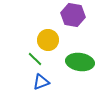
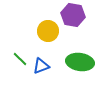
yellow circle: moved 9 px up
green line: moved 15 px left
blue triangle: moved 16 px up
